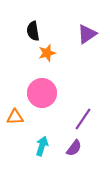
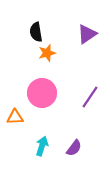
black semicircle: moved 3 px right, 1 px down
purple line: moved 7 px right, 22 px up
